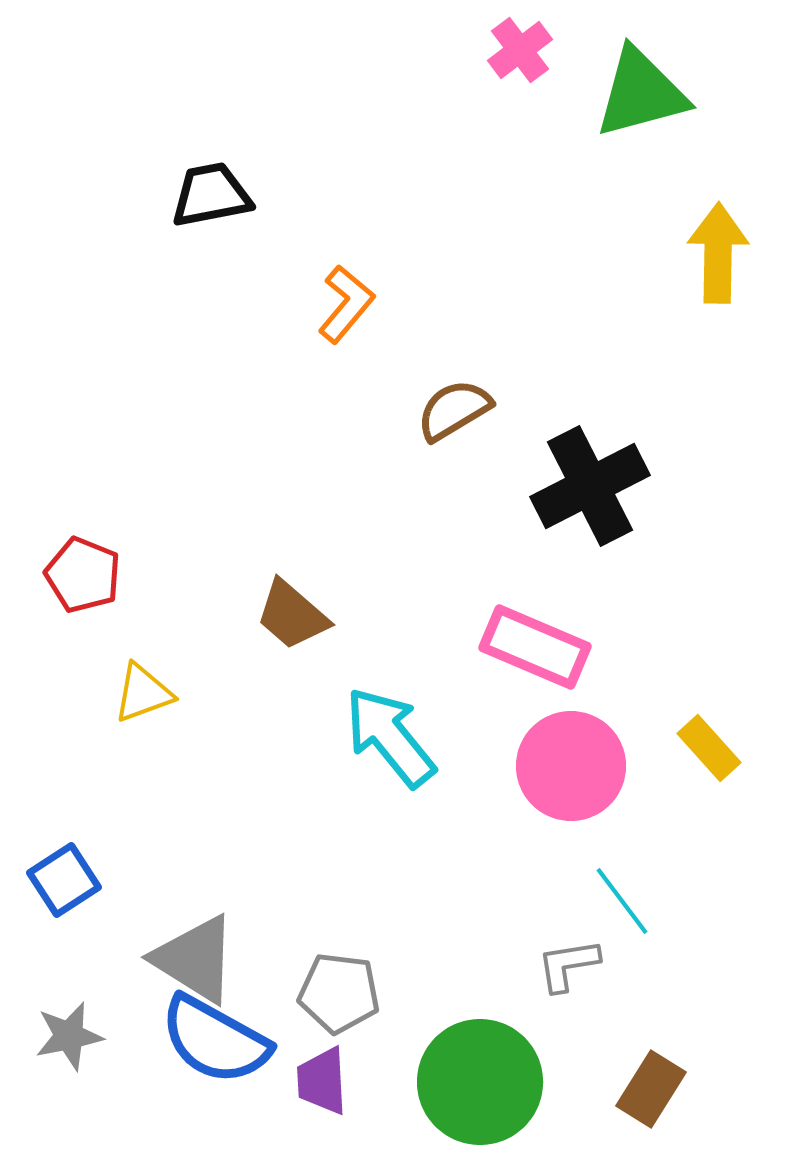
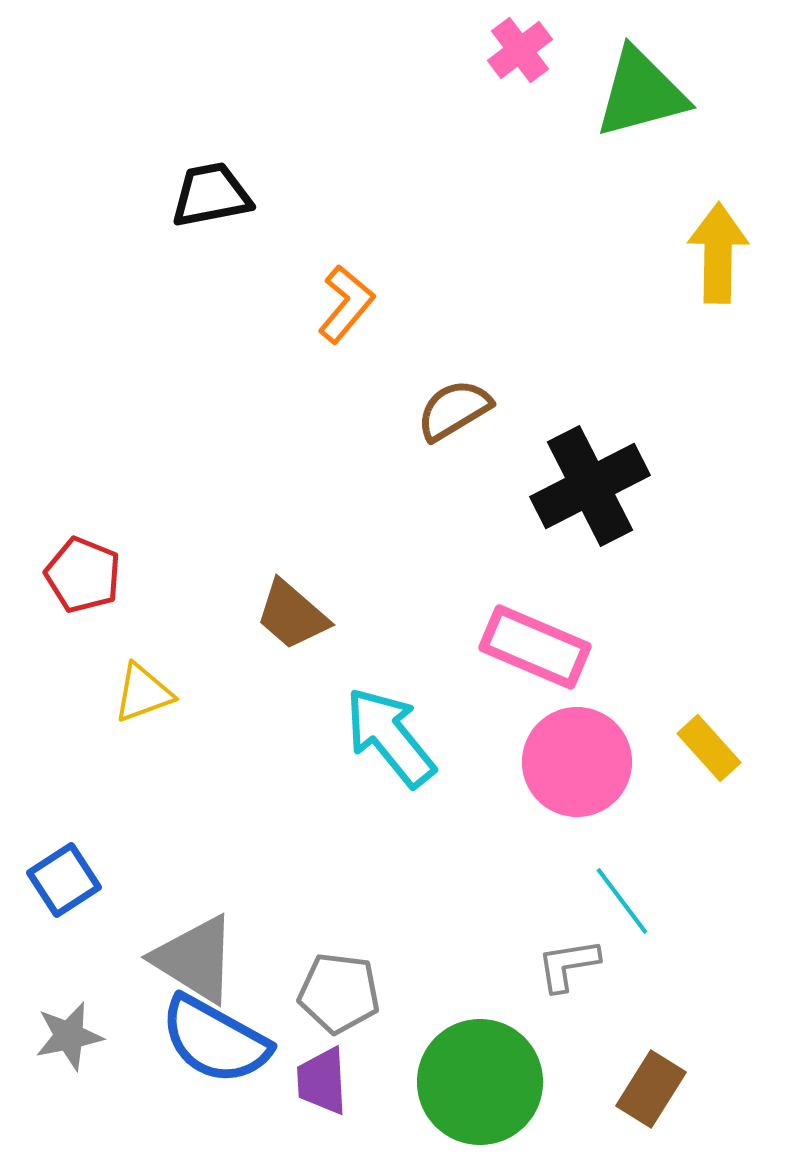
pink circle: moved 6 px right, 4 px up
